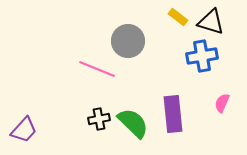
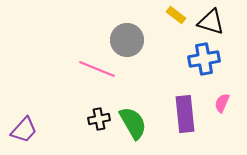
yellow rectangle: moved 2 px left, 2 px up
gray circle: moved 1 px left, 1 px up
blue cross: moved 2 px right, 3 px down
purple rectangle: moved 12 px right
green semicircle: rotated 16 degrees clockwise
